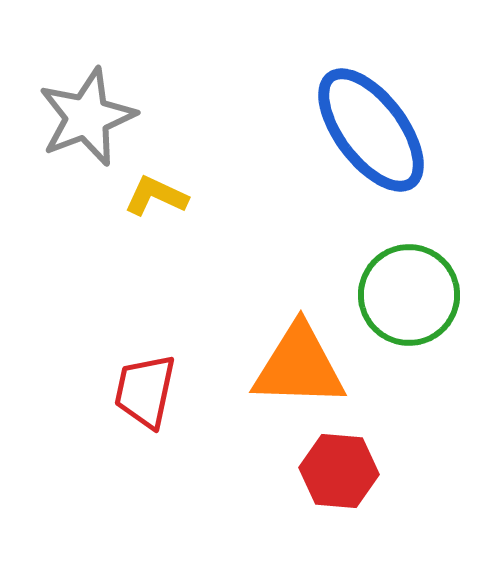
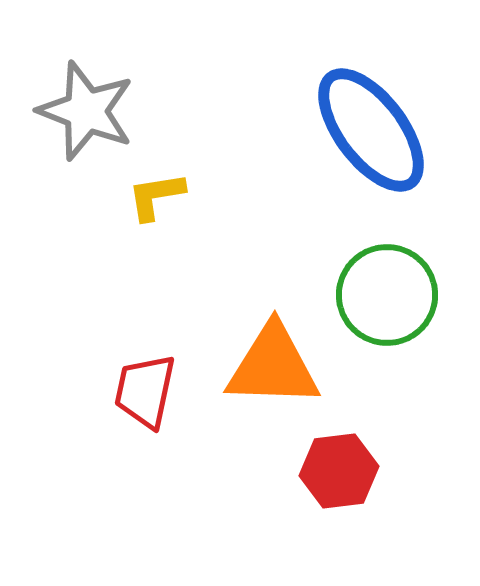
gray star: moved 1 px left, 6 px up; rotated 30 degrees counterclockwise
yellow L-shape: rotated 34 degrees counterclockwise
green circle: moved 22 px left
orange triangle: moved 26 px left
red hexagon: rotated 12 degrees counterclockwise
